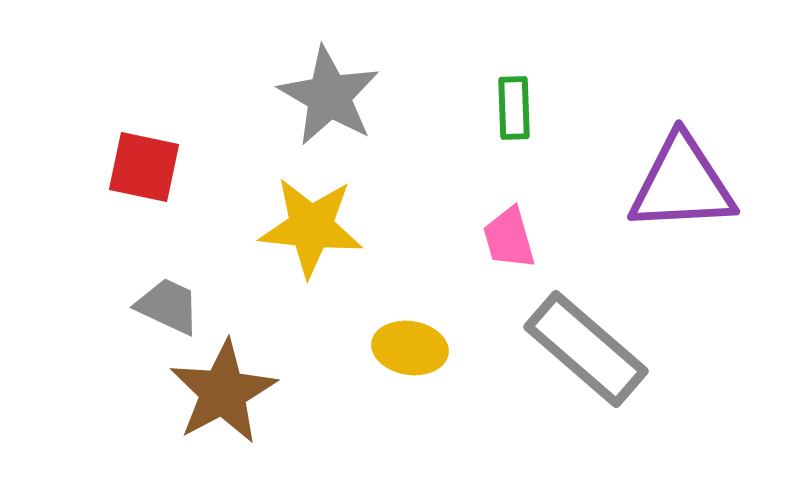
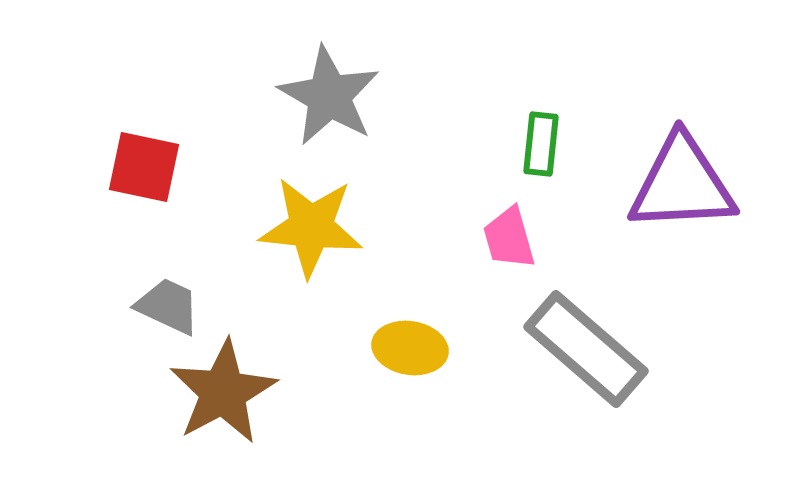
green rectangle: moved 27 px right, 36 px down; rotated 8 degrees clockwise
